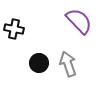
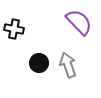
purple semicircle: moved 1 px down
gray arrow: moved 1 px down
